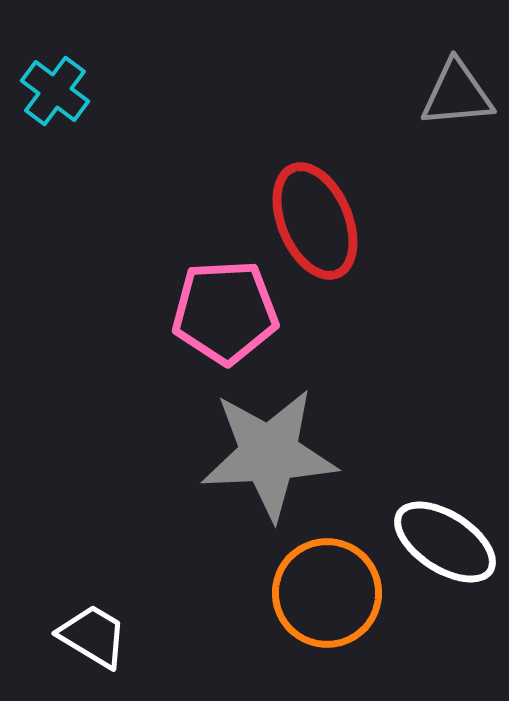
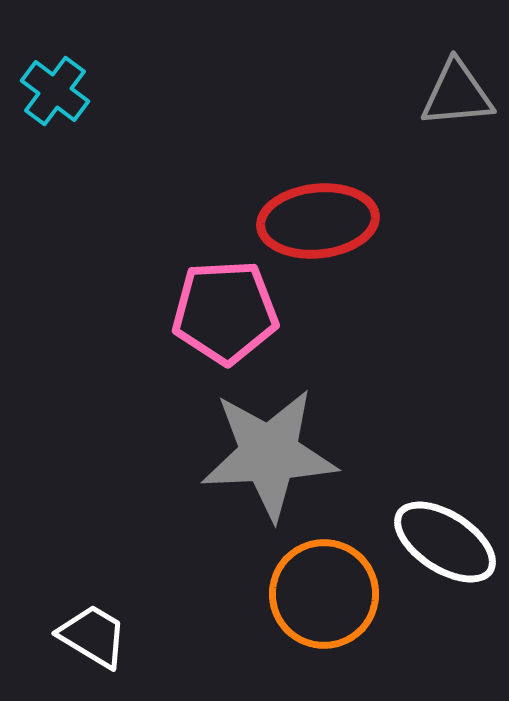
red ellipse: moved 3 px right; rotated 73 degrees counterclockwise
orange circle: moved 3 px left, 1 px down
